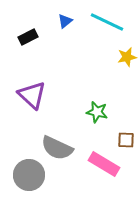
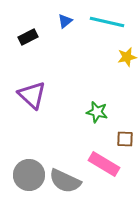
cyan line: rotated 12 degrees counterclockwise
brown square: moved 1 px left, 1 px up
gray semicircle: moved 8 px right, 33 px down
